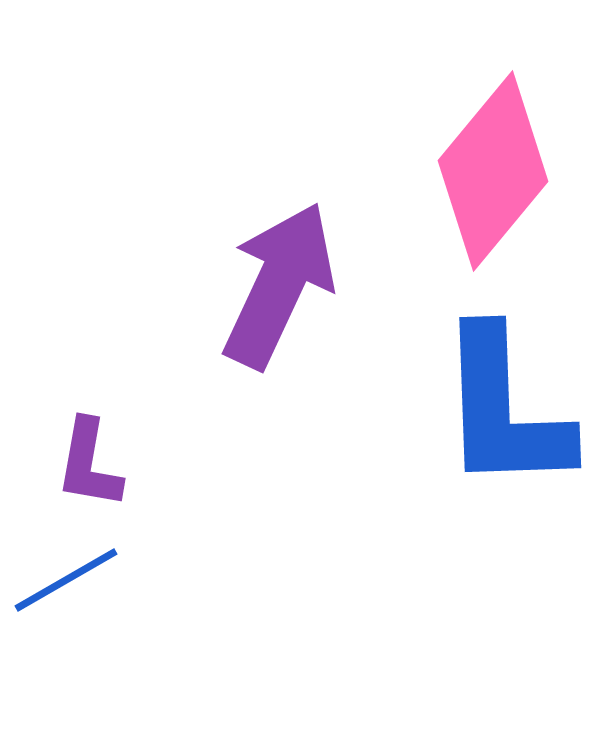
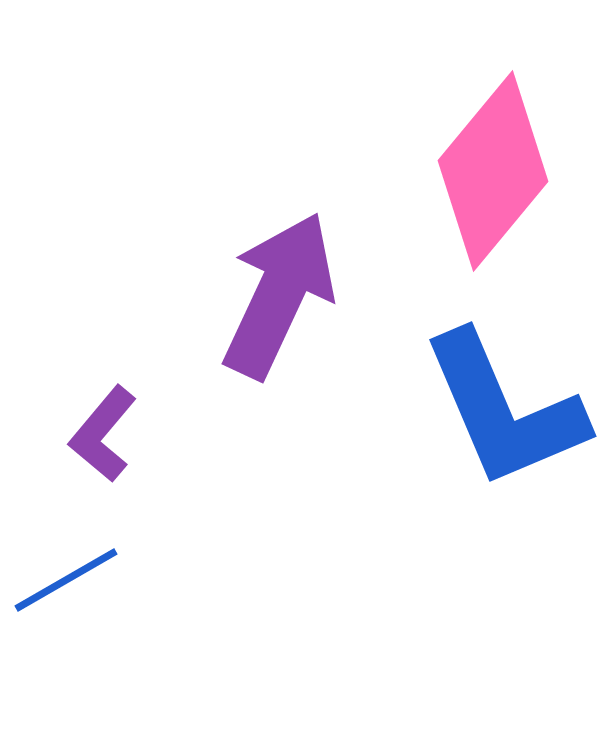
purple arrow: moved 10 px down
blue L-shape: rotated 21 degrees counterclockwise
purple L-shape: moved 14 px right, 30 px up; rotated 30 degrees clockwise
